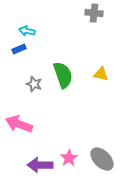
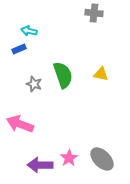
cyan arrow: moved 2 px right
pink arrow: moved 1 px right
